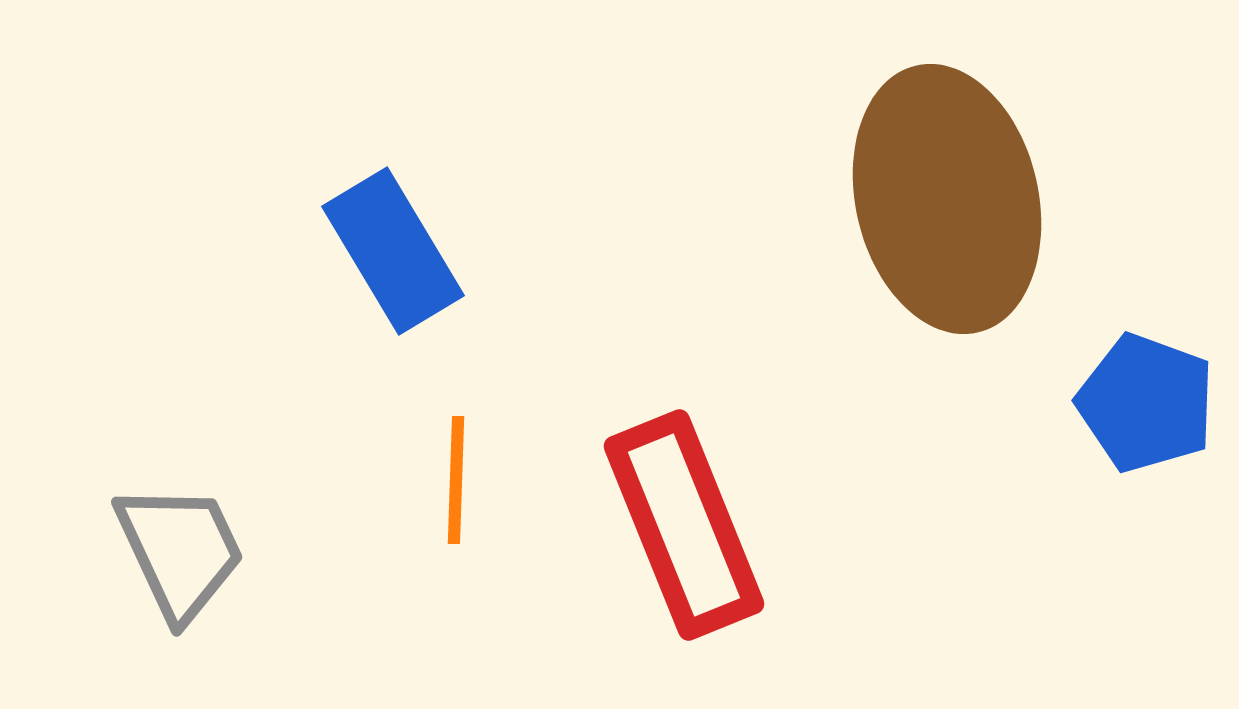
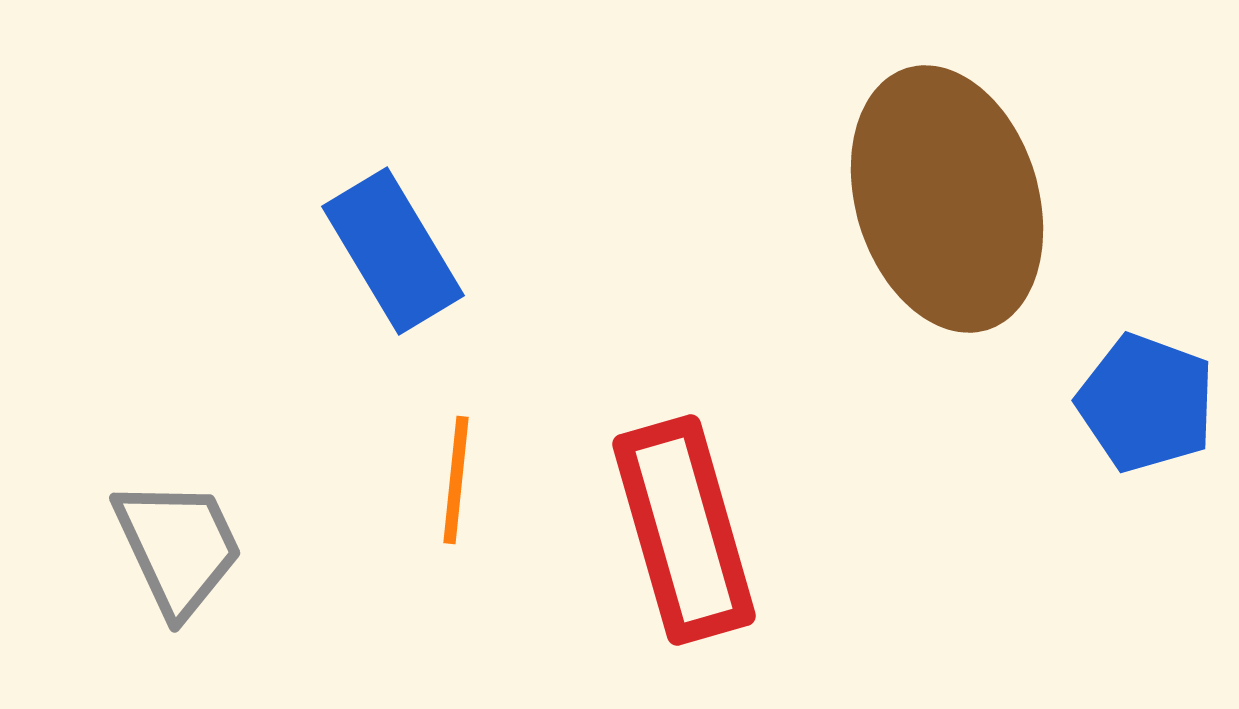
brown ellipse: rotated 4 degrees counterclockwise
orange line: rotated 4 degrees clockwise
red rectangle: moved 5 px down; rotated 6 degrees clockwise
gray trapezoid: moved 2 px left, 4 px up
